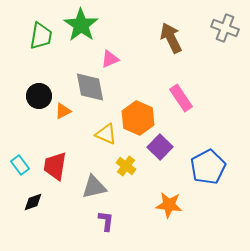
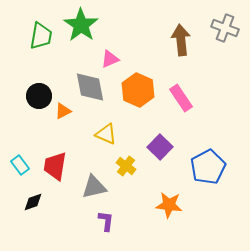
brown arrow: moved 10 px right, 2 px down; rotated 20 degrees clockwise
orange hexagon: moved 28 px up
